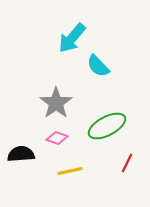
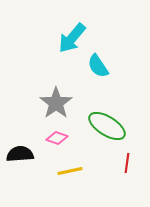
cyan semicircle: rotated 10 degrees clockwise
green ellipse: rotated 60 degrees clockwise
black semicircle: moved 1 px left
red line: rotated 18 degrees counterclockwise
